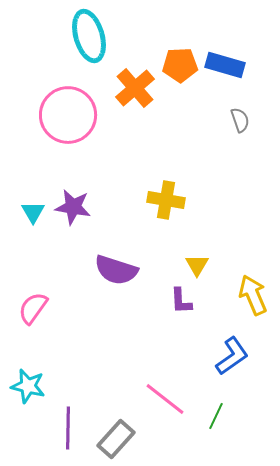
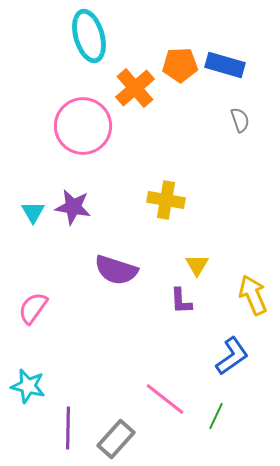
pink circle: moved 15 px right, 11 px down
